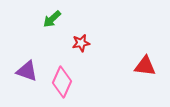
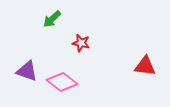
red star: rotated 24 degrees clockwise
pink diamond: rotated 76 degrees counterclockwise
